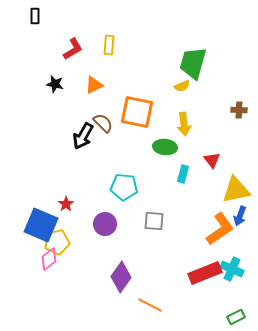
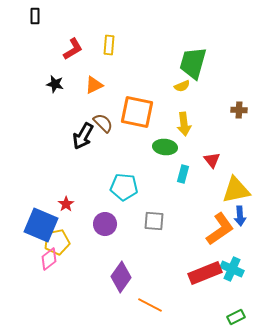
blue arrow: rotated 24 degrees counterclockwise
